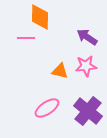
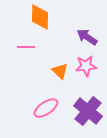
pink line: moved 9 px down
orange triangle: rotated 30 degrees clockwise
pink ellipse: moved 1 px left
